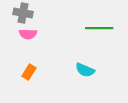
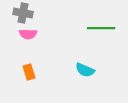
green line: moved 2 px right
orange rectangle: rotated 49 degrees counterclockwise
